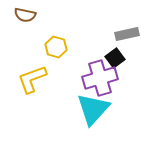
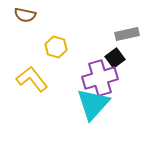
yellow L-shape: rotated 72 degrees clockwise
cyan triangle: moved 5 px up
